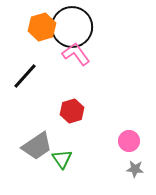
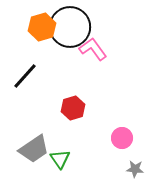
black circle: moved 2 px left
pink L-shape: moved 17 px right, 5 px up
red hexagon: moved 1 px right, 3 px up
pink circle: moved 7 px left, 3 px up
gray trapezoid: moved 3 px left, 3 px down
green triangle: moved 2 px left
